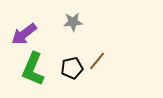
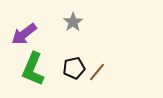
gray star: rotated 30 degrees counterclockwise
brown line: moved 11 px down
black pentagon: moved 2 px right
